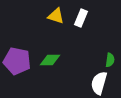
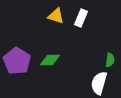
purple pentagon: rotated 20 degrees clockwise
